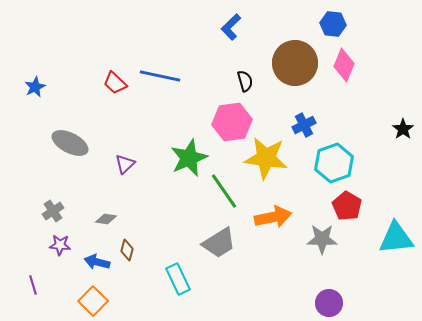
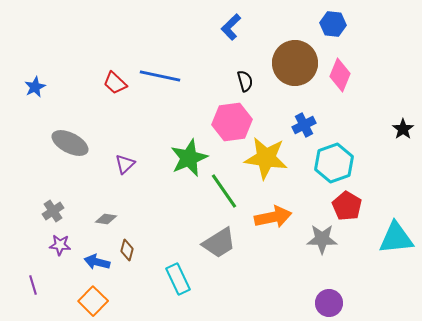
pink diamond: moved 4 px left, 10 px down
